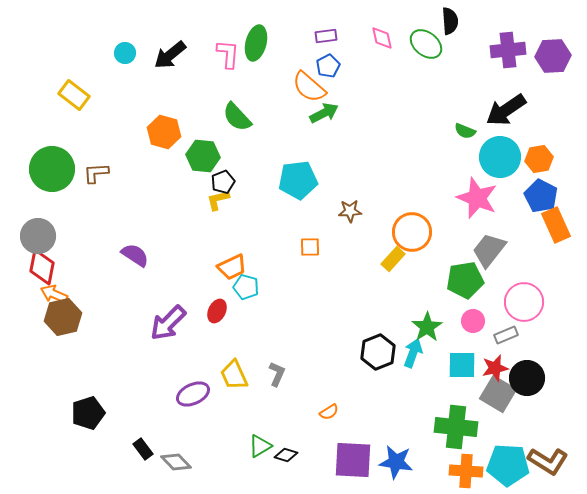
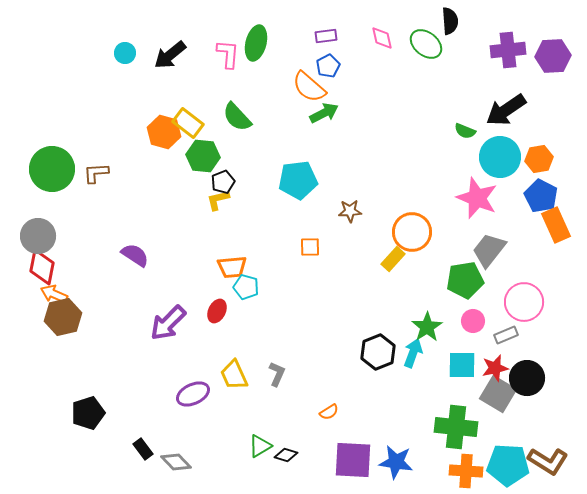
yellow rectangle at (74, 95): moved 114 px right, 28 px down
orange trapezoid at (232, 267): rotated 20 degrees clockwise
